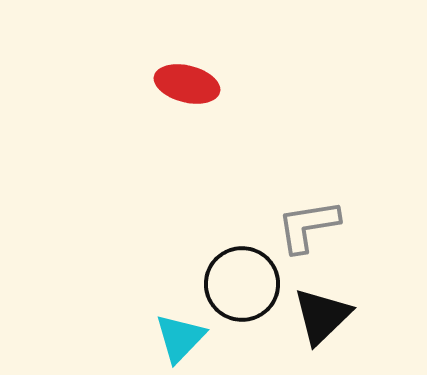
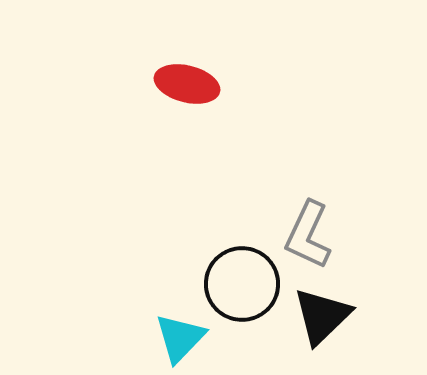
gray L-shape: moved 9 px down; rotated 56 degrees counterclockwise
